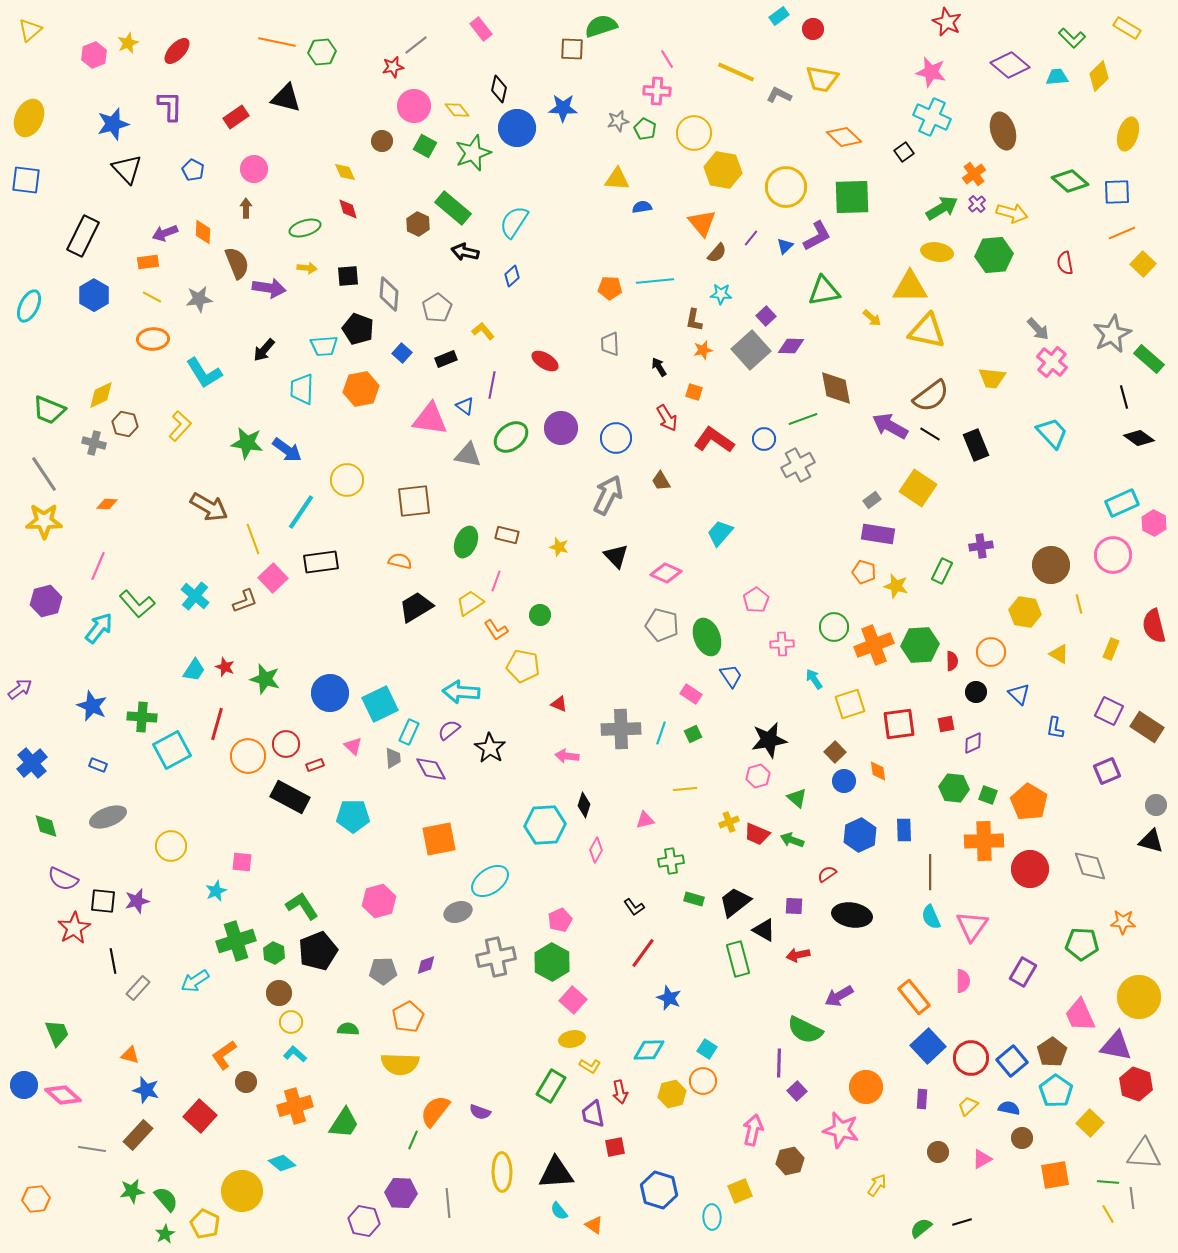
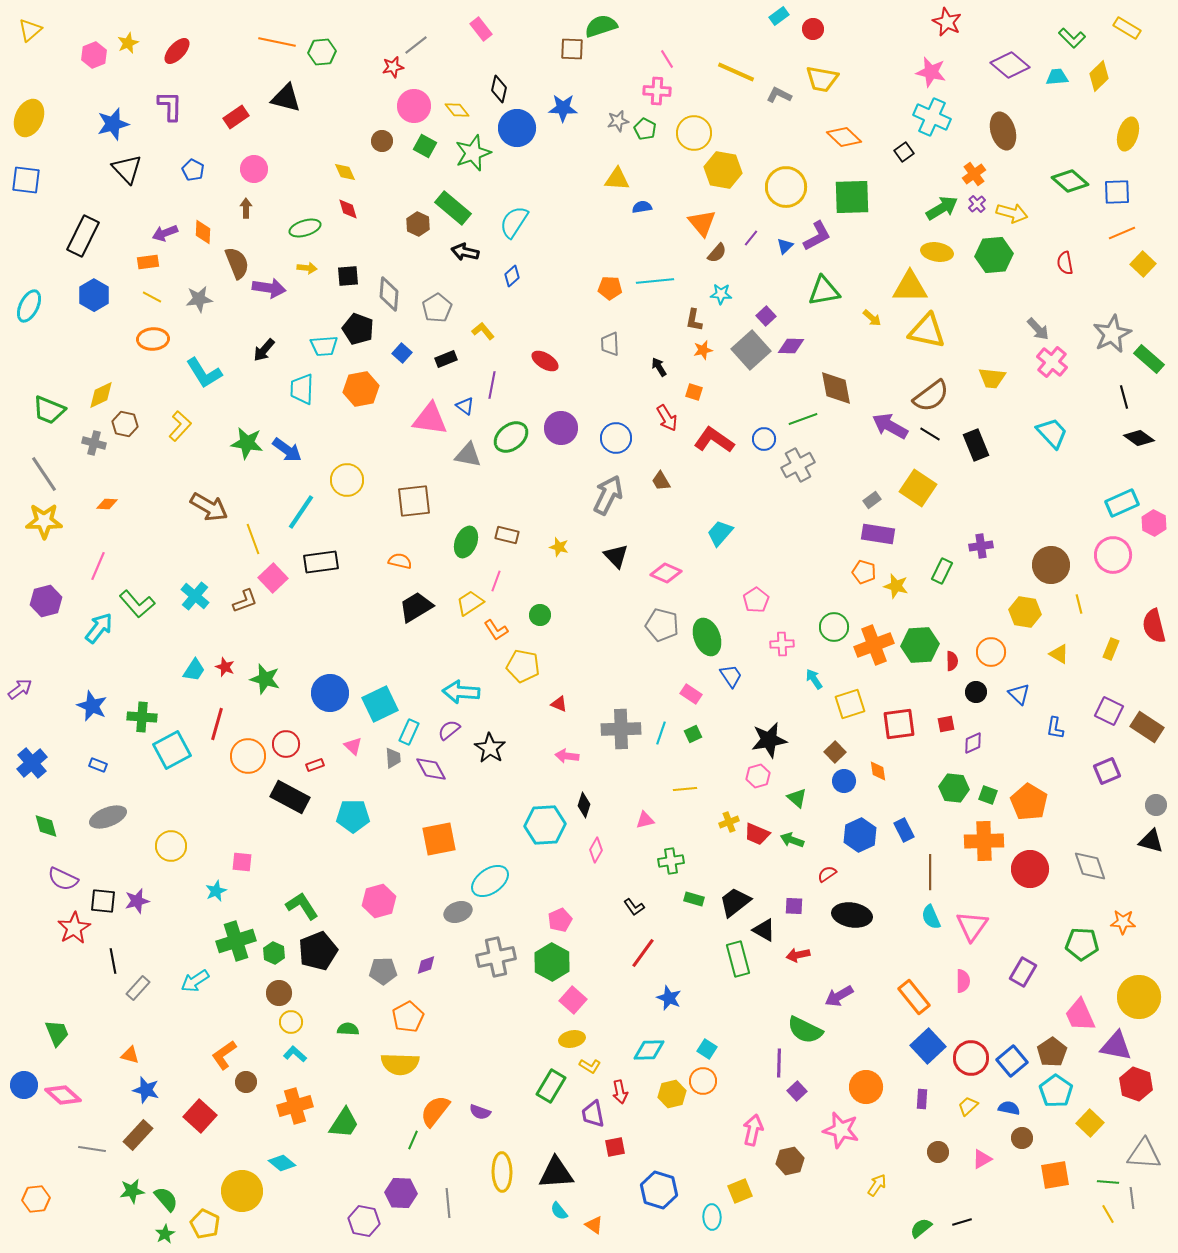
blue rectangle at (904, 830): rotated 25 degrees counterclockwise
